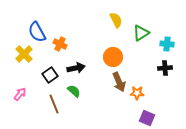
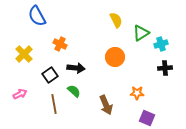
blue semicircle: moved 16 px up
cyan cross: moved 6 px left; rotated 24 degrees counterclockwise
orange circle: moved 2 px right
black arrow: rotated 18 degrees clockwise
brown arrow: moved 13 px left, 23 px down
pink arrow: rotated 24 degrees clockwise
brown line: rotated 12 degrees clockwise
